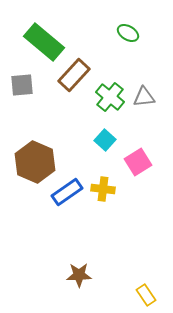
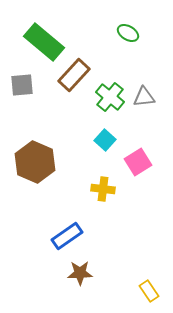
blue rectangle: moved 44 px down
brown star: moved 1 px right, 2 px up
yellow rectangle: moved 3 px right, 4 px up
